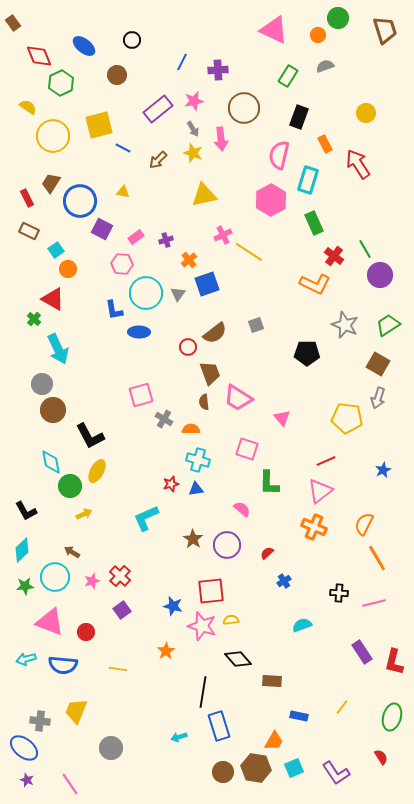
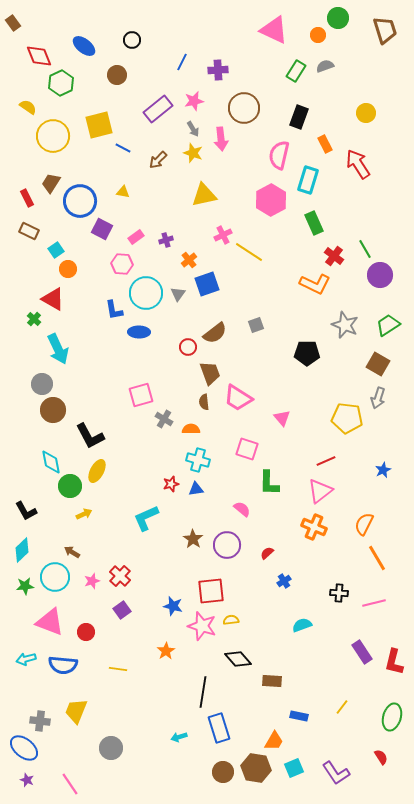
green rectangle at (288, 76): moved 8 px right, 5 px up
blue rectangle at (219, 726): moved 2 px down
